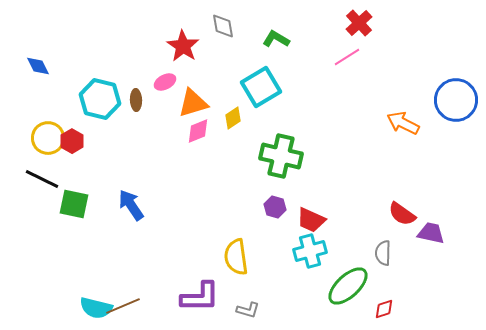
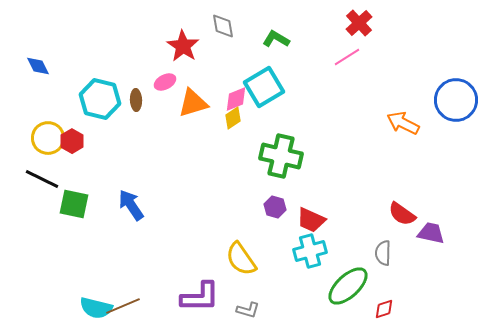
cyan square: moved 3 px right
pink diamond: moved 38 px right, 32 px up
yellow semicircle: moved 5 px right, 2 px down; rotated 27 degrees counterclockwise
